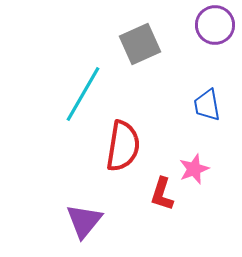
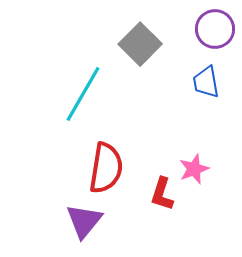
purple circle: moved 4 px down
gray square: rotated 21 degrees counterclockwise
blue trapezoid: moved 1 px left, 23 px up
red semicircle: moved 17 px left, 22 px down
